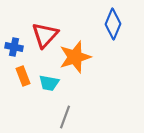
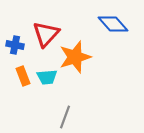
blue diamond: rotated 64 degrees counterclockwise
red triangle: moved 1 px right, 1 px up
blue cross: moved 1 px right, 2 px up
cyan trapezoid: moved 2 px left, 6 px up; rotated 15 degrees counterclockwise
